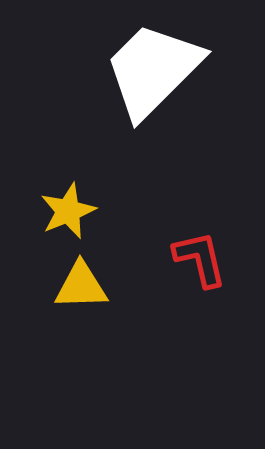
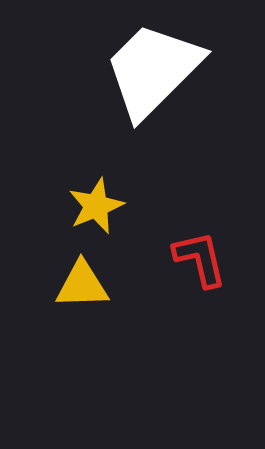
yellow star: moved 28 px right, 5 px up
yellow triangle: moved 1 px right, 1 px up
